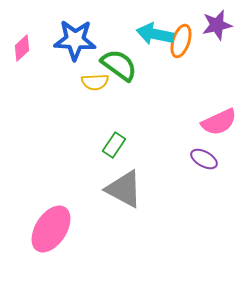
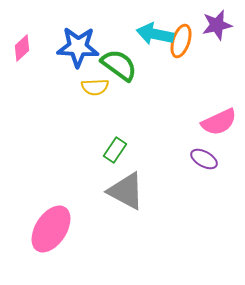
blue star: moved 3 px right, 7 px down
yellow semicircle: moved 5 px down
green rectangle: moved 1 px right, 5 px down
gray triangle: moved 2 px right, 2 px down
